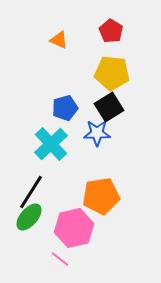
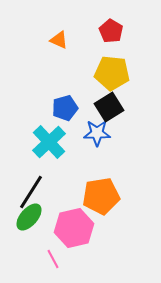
cyan cross: moved 2 px left, 2 px up
pink line: moved 7 px left; rotated 24 degrees clockwise
